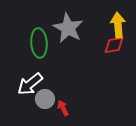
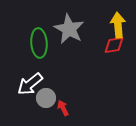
gray star: moved 1 px right, 1 px down
gray circle: moved 1 px right, 1 px up
